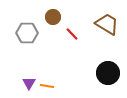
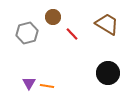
gray hexagon: rotated 15 degrees counterclockwise
